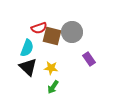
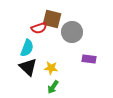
brown square: moved 17 px up
purple rectangle: rotated 48 degrees counterclockwise
